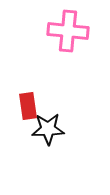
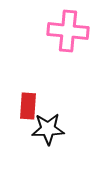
red rectangle: rotated 12 degrees clockwise
